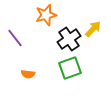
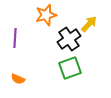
yellow arrow: moved 4 px left, 5 px up
purple line: rotated 42 degrees clockwise
orange semicircle: moved 10 px left, 5 px down; rotated 16 degrees clockwise
